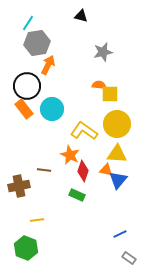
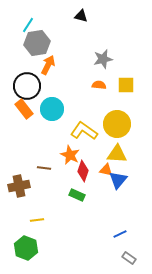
cyan line: moved 2 px down
gray star: moved 7 px down
yellow square: moved 16 px right, 9 px up
brown line: moved 2 px up
